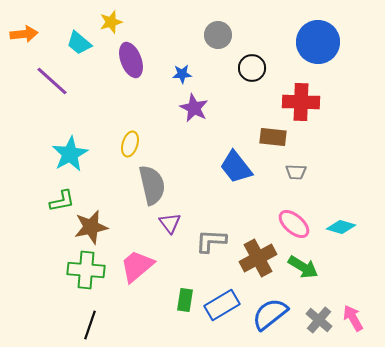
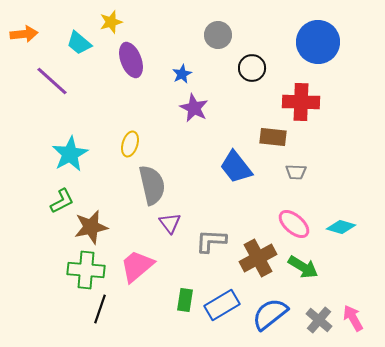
blue star: rotated 24 degrees counterclockwise
green L-shape: rotated 16 degrees counterclockwise
black line: moved 10 px right, 16 px up
